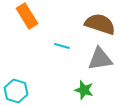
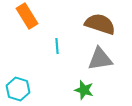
cyan line: moved 5 px left; rotated 70 degrees clockwise
cyan hexagon: moved 2 px right, 2 px up
